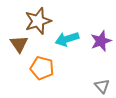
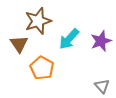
cyan arrow: moved 2 px right; rotated 30 degrees counterclockwise
orange pentagon: rotated 15 degrees clockwise
